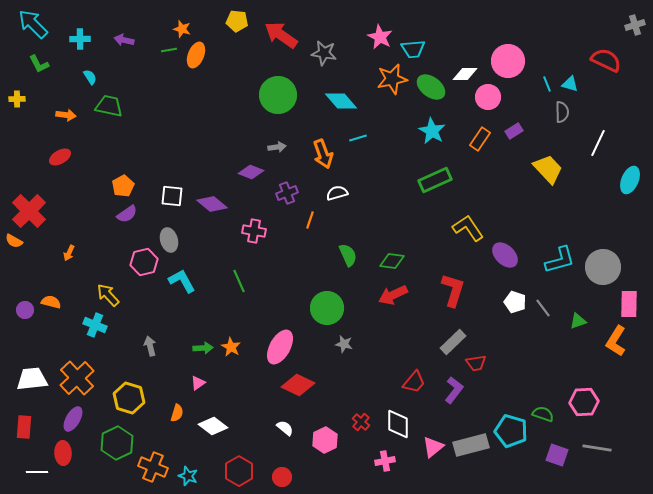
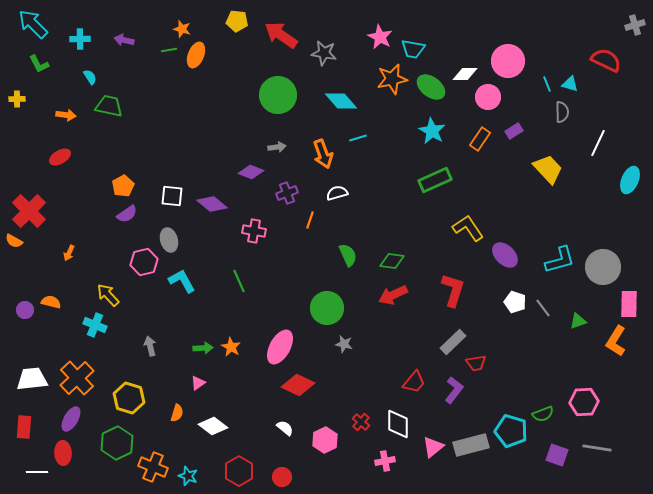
cyan trapezoid at (413, 49): rotated 15 degrees clockwise
green semicircle at (543, 414): rotated 140 degrees clockwise
purple ellipse at (73, 419): moved 2 px left
